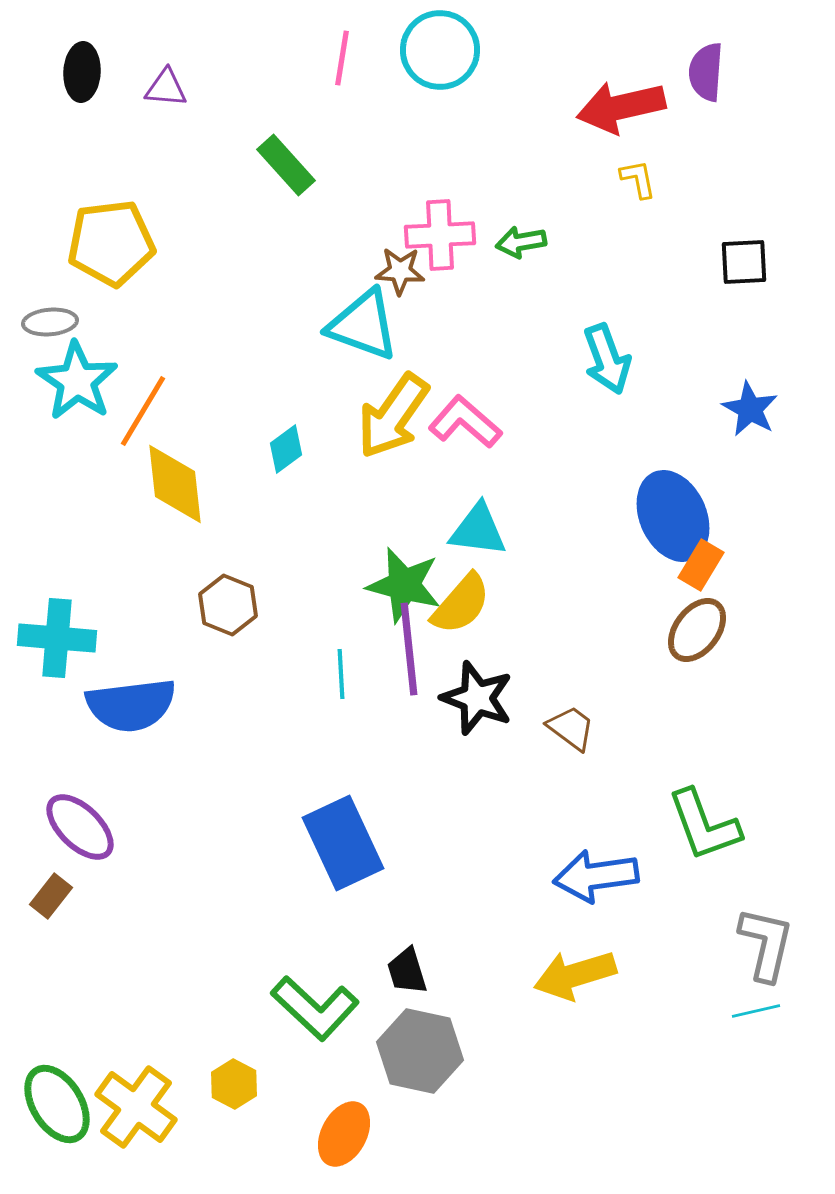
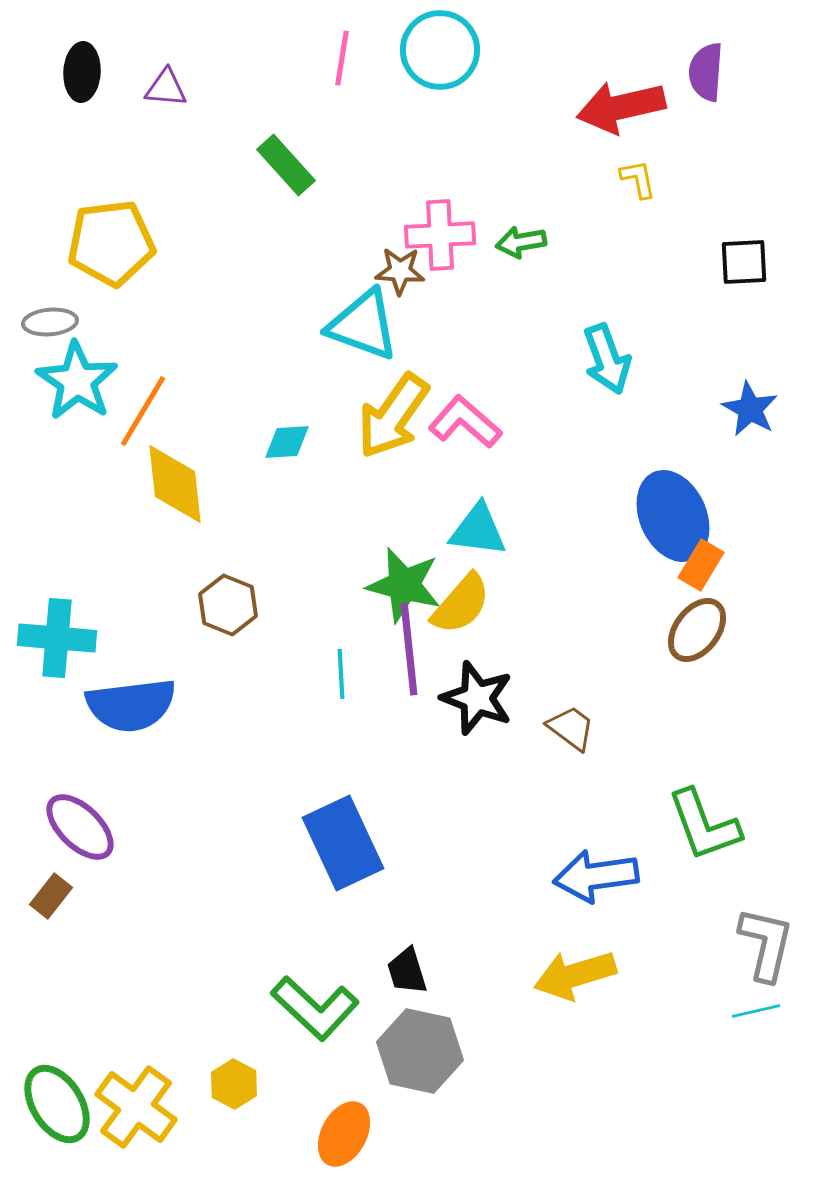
cyan diamond at (286, 449): moved 1 px right, 7 px up; rotated 33 degrees clockwise
